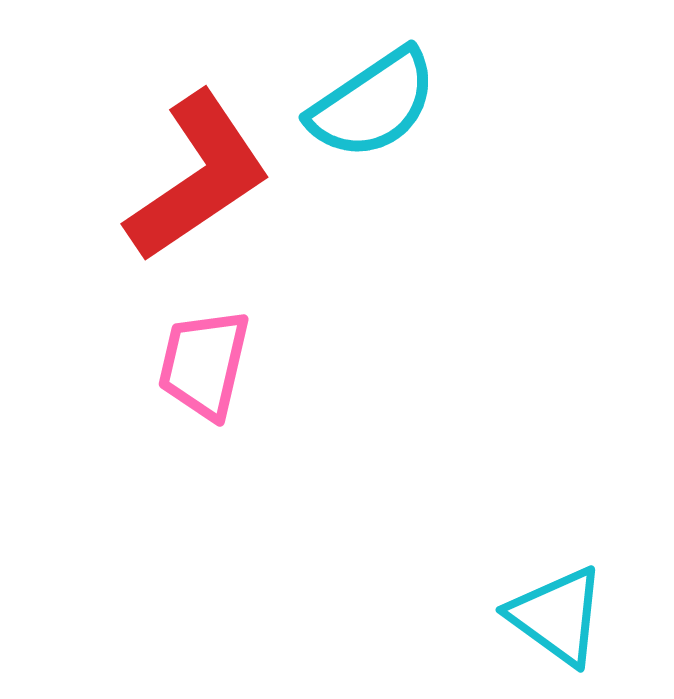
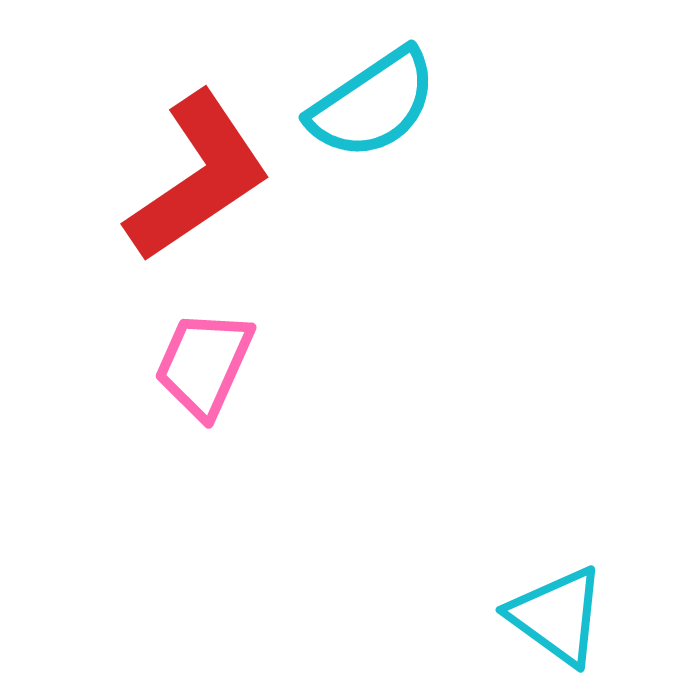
pink trapezoid: rotated 11 degrees clockwise
